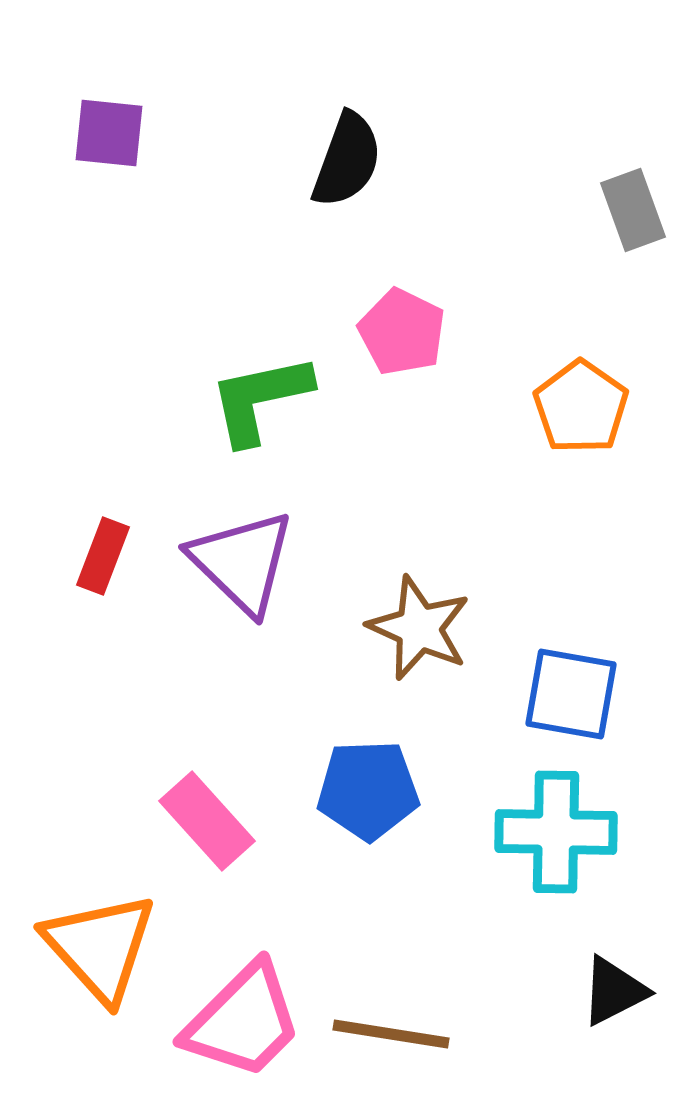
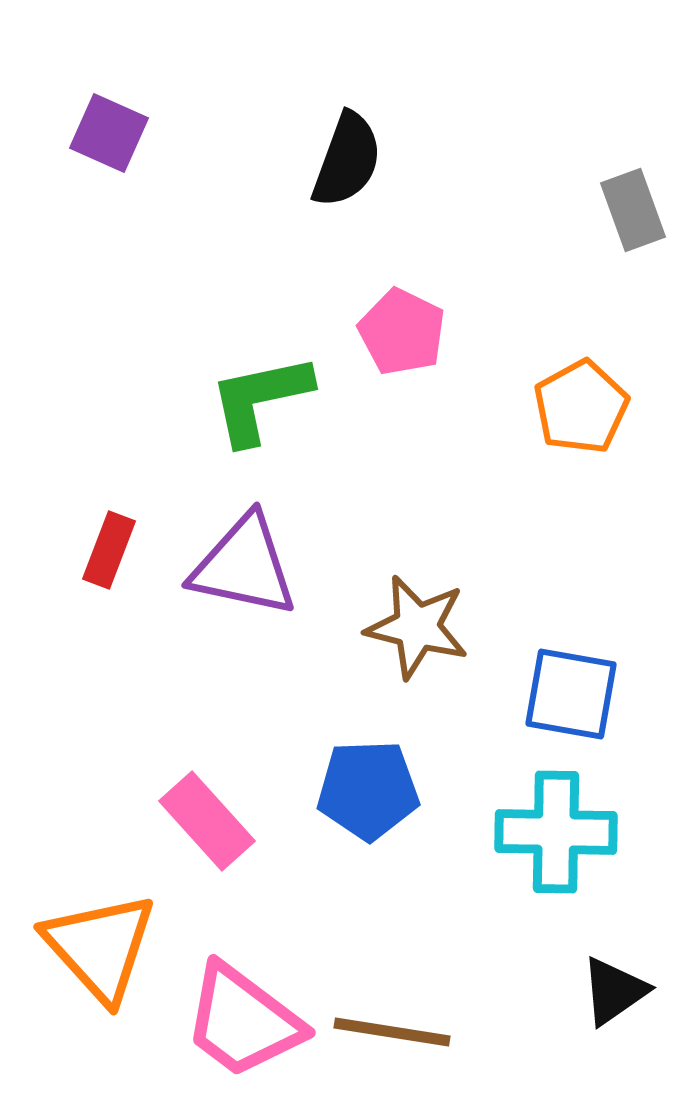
purple square: rotated 18 degrees clockwise
orange pentagon: rotated 8 degrees clockwise
red rectangle: moved 6 px right, 6 px up
purple triangle: moved 2 px right, 4 px down; rotated 32 degrees counterclockwise
brown star: moved 2 px left, 1 px up; rotated 10 degrees counterclockwise
black triangle: rotated 8 degrees counterclockwise
pink trapezoid: rotated 82 degrees clockwise
brown line: moved 1 px right, 2 px up
